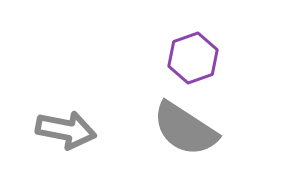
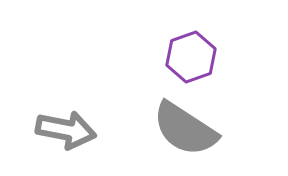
purple hexagon: moved 2 px left, 1 px up
